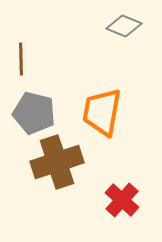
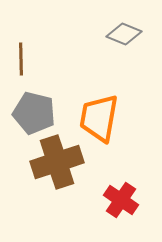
gray diamond: moved 8 px down
orange trapezoid: moved 3 px left, 6 px down
red cross: moved 1 px left; rotated 8 degrees counterclockwise
